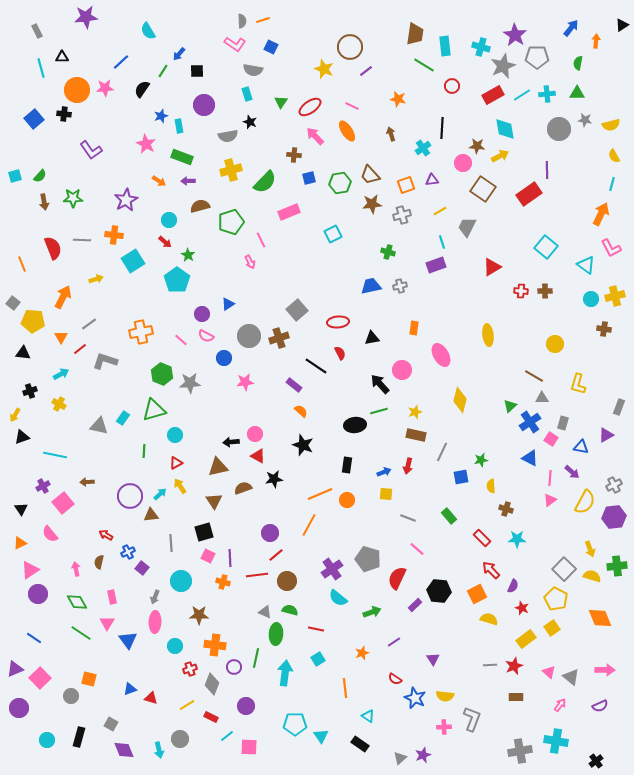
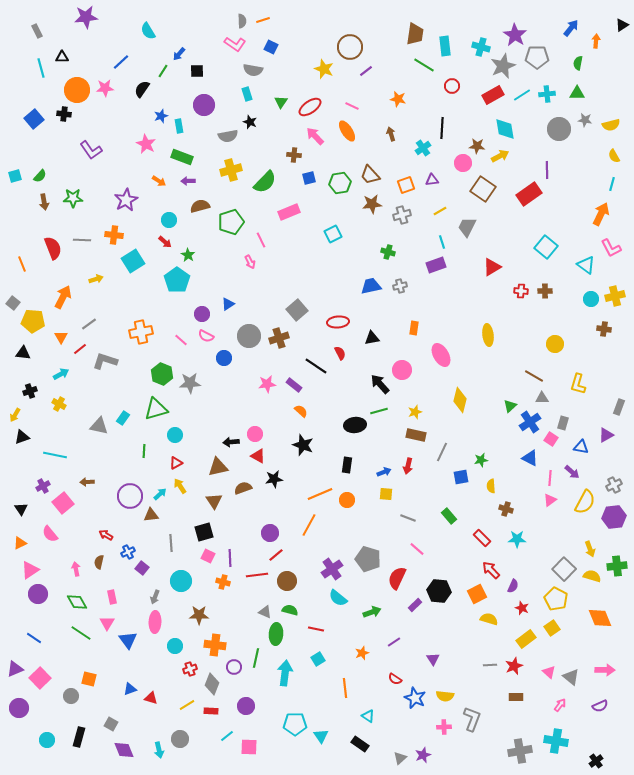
pink star at (245, 382): moved 22 px right, 2 px down
green triangle at (154, 410): moved 2 px right, 1 px up
red rectangle at (211, 717): moved 6 px up; rotated 24 degrees counterclockwise
